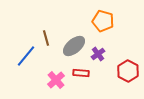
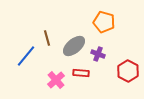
orange pentagon: moved 1 px right, 1 px down
brown line: moved 1 px right
purple cross: rotated 32 degrees counterclockwise
